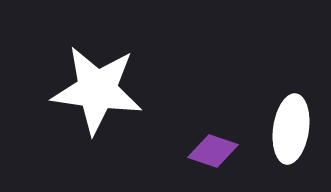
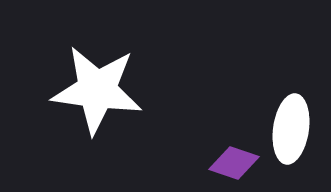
purple diamond: moved 21 px right, 12 px down
